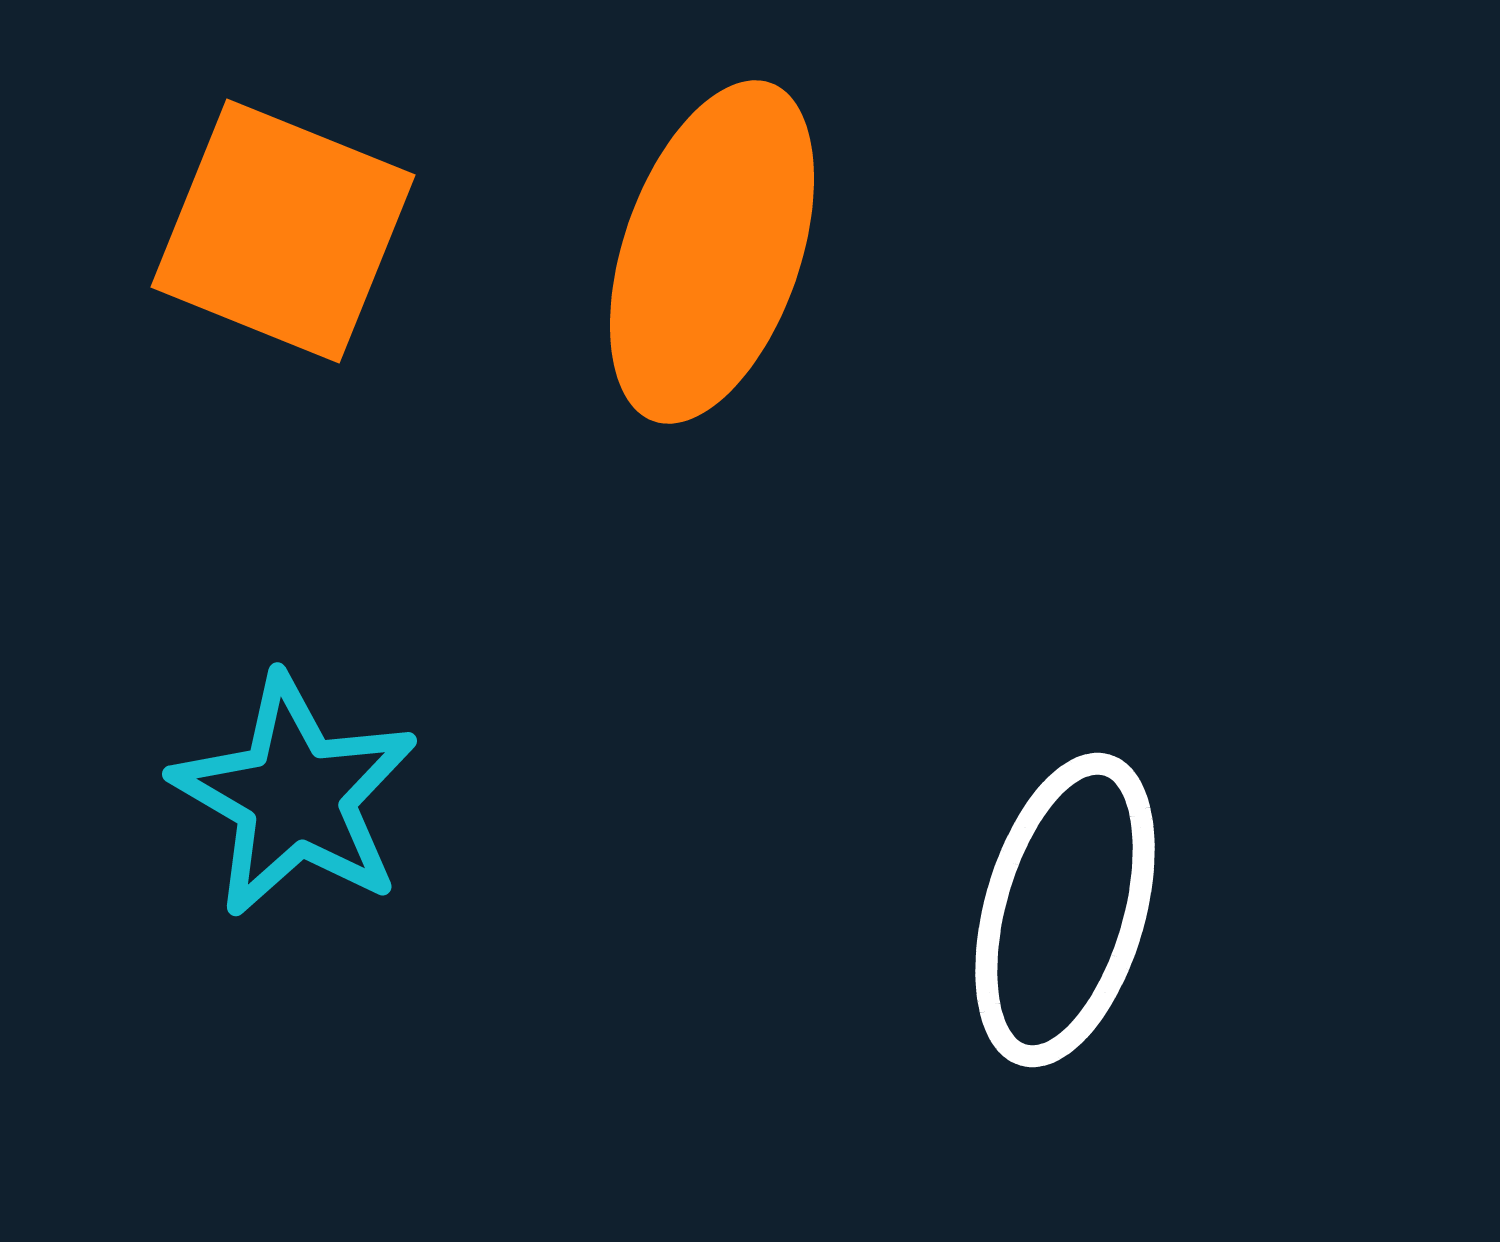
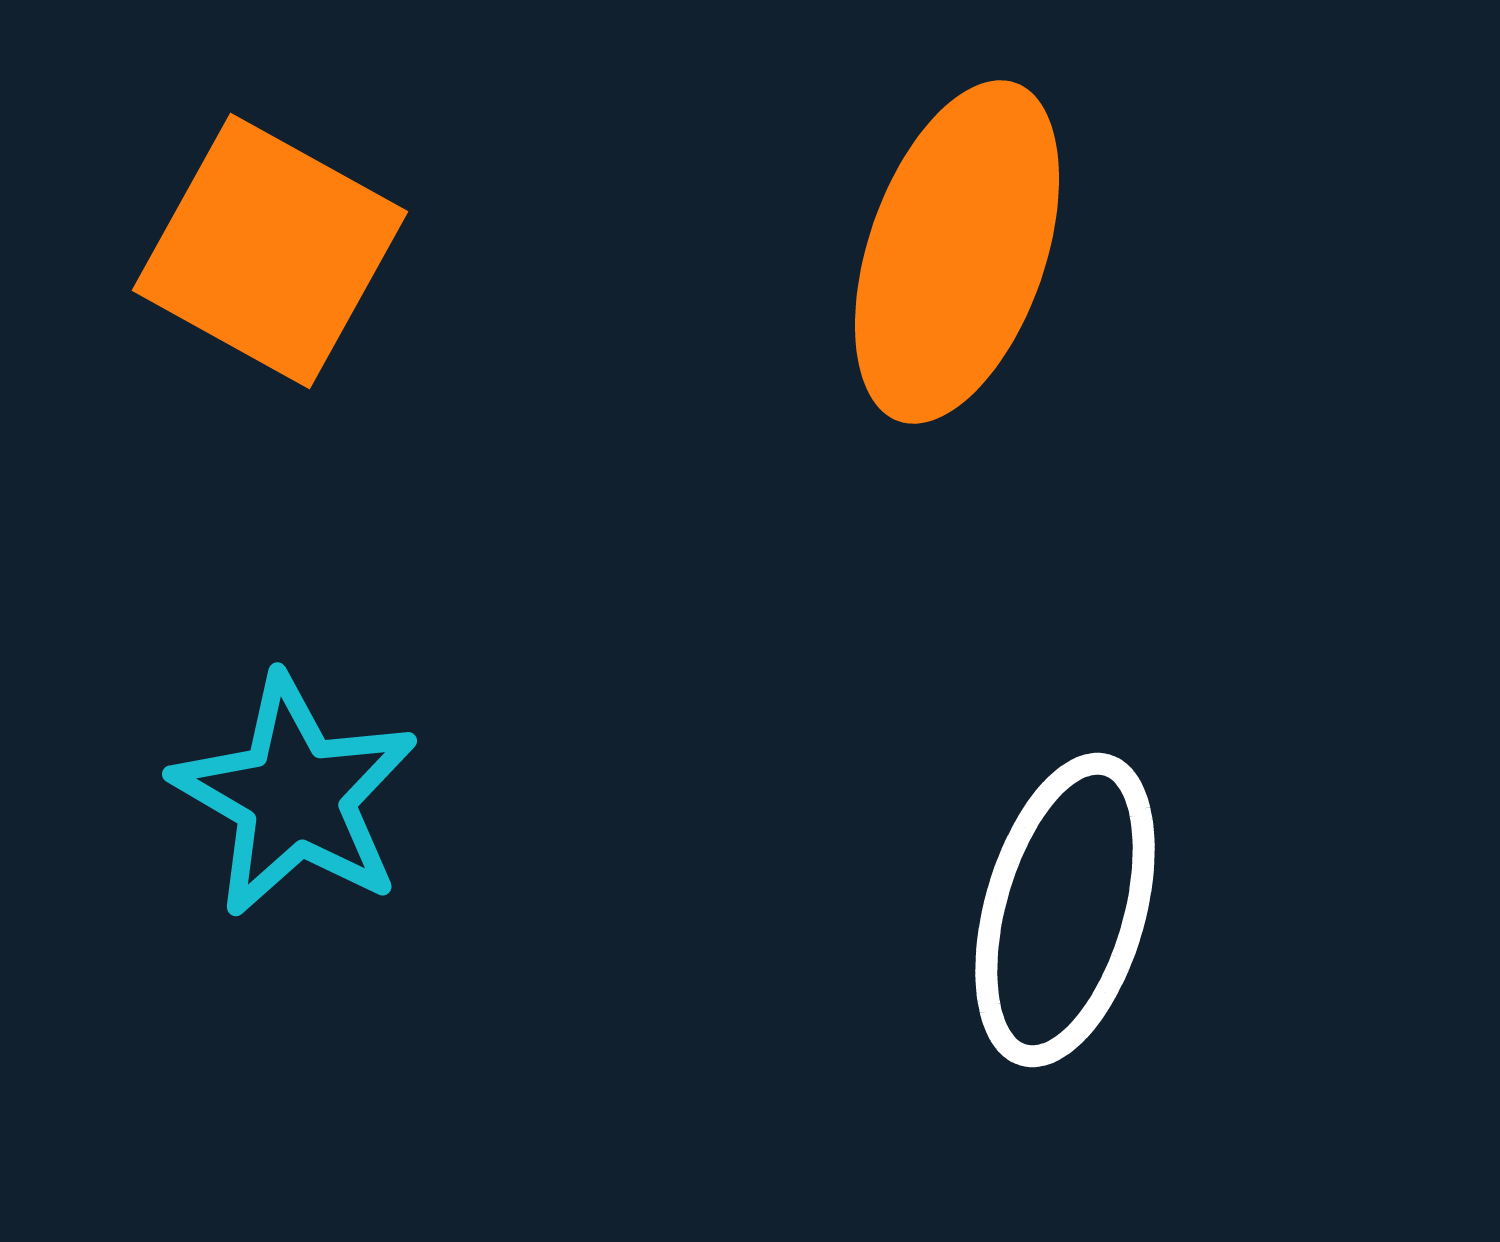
orange square: moved 13 px left, 20 px down; rotated 7 degrees clockwise
orange ellipse: moved 245 px right
